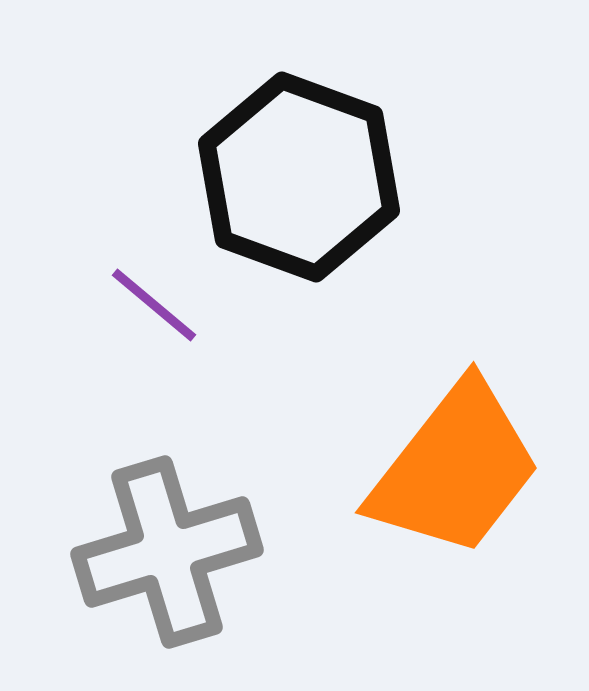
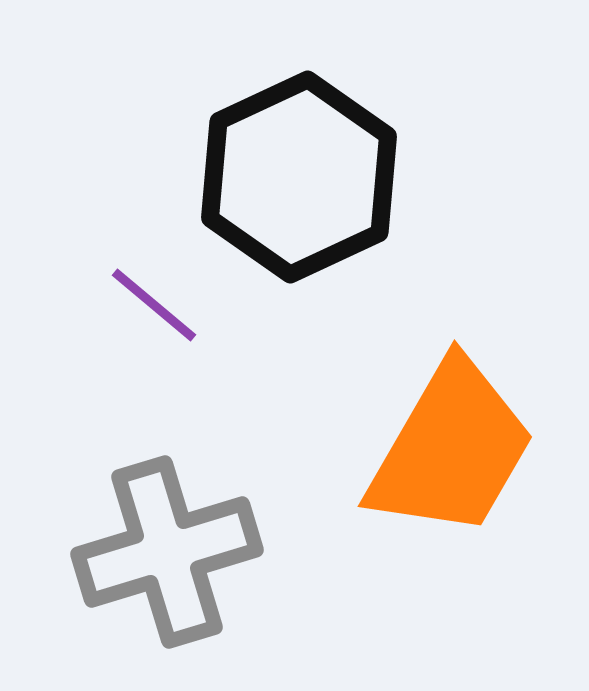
black hexagon: rotated 15 degrees clockwise
orange trapezoid: moved 4 px left, 20 px up; rotated 8 degrees counterclockwise
